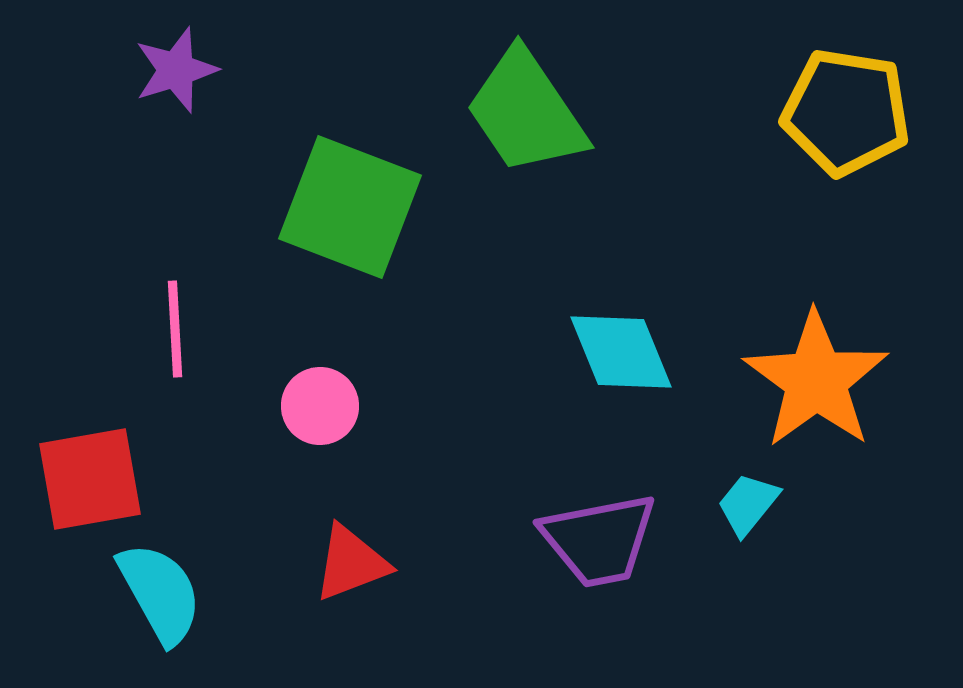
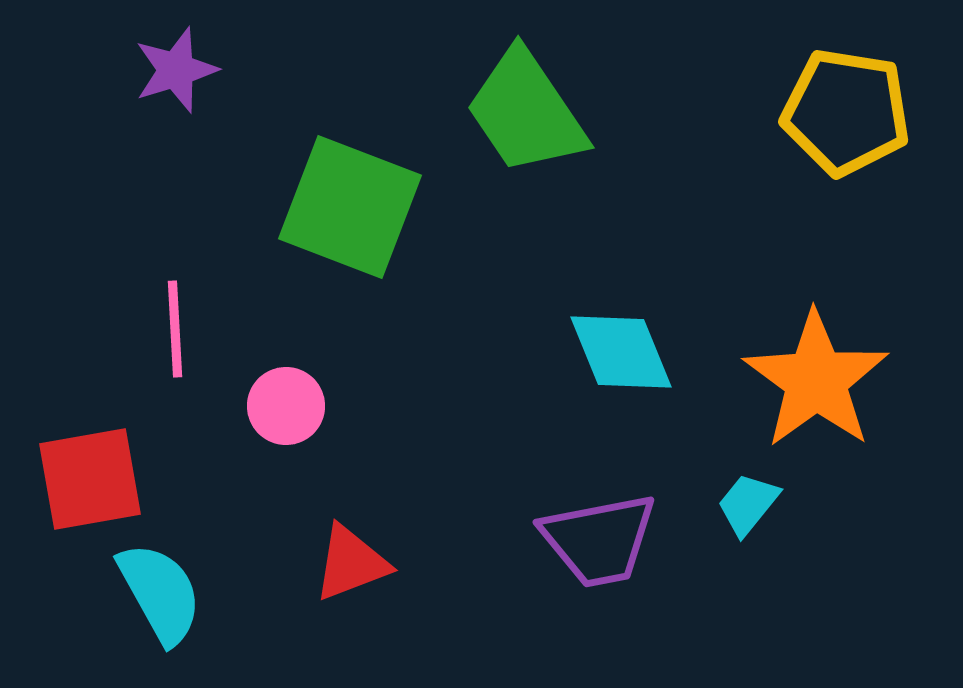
pink circle: moved 34 px left
